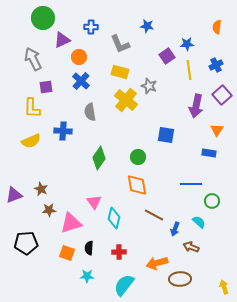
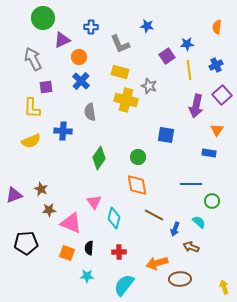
yellow cross at (126, 100): rotated 25 degrees counterclockwise
pink triangle at (71, 223): rotated 40 degrees clockwise
